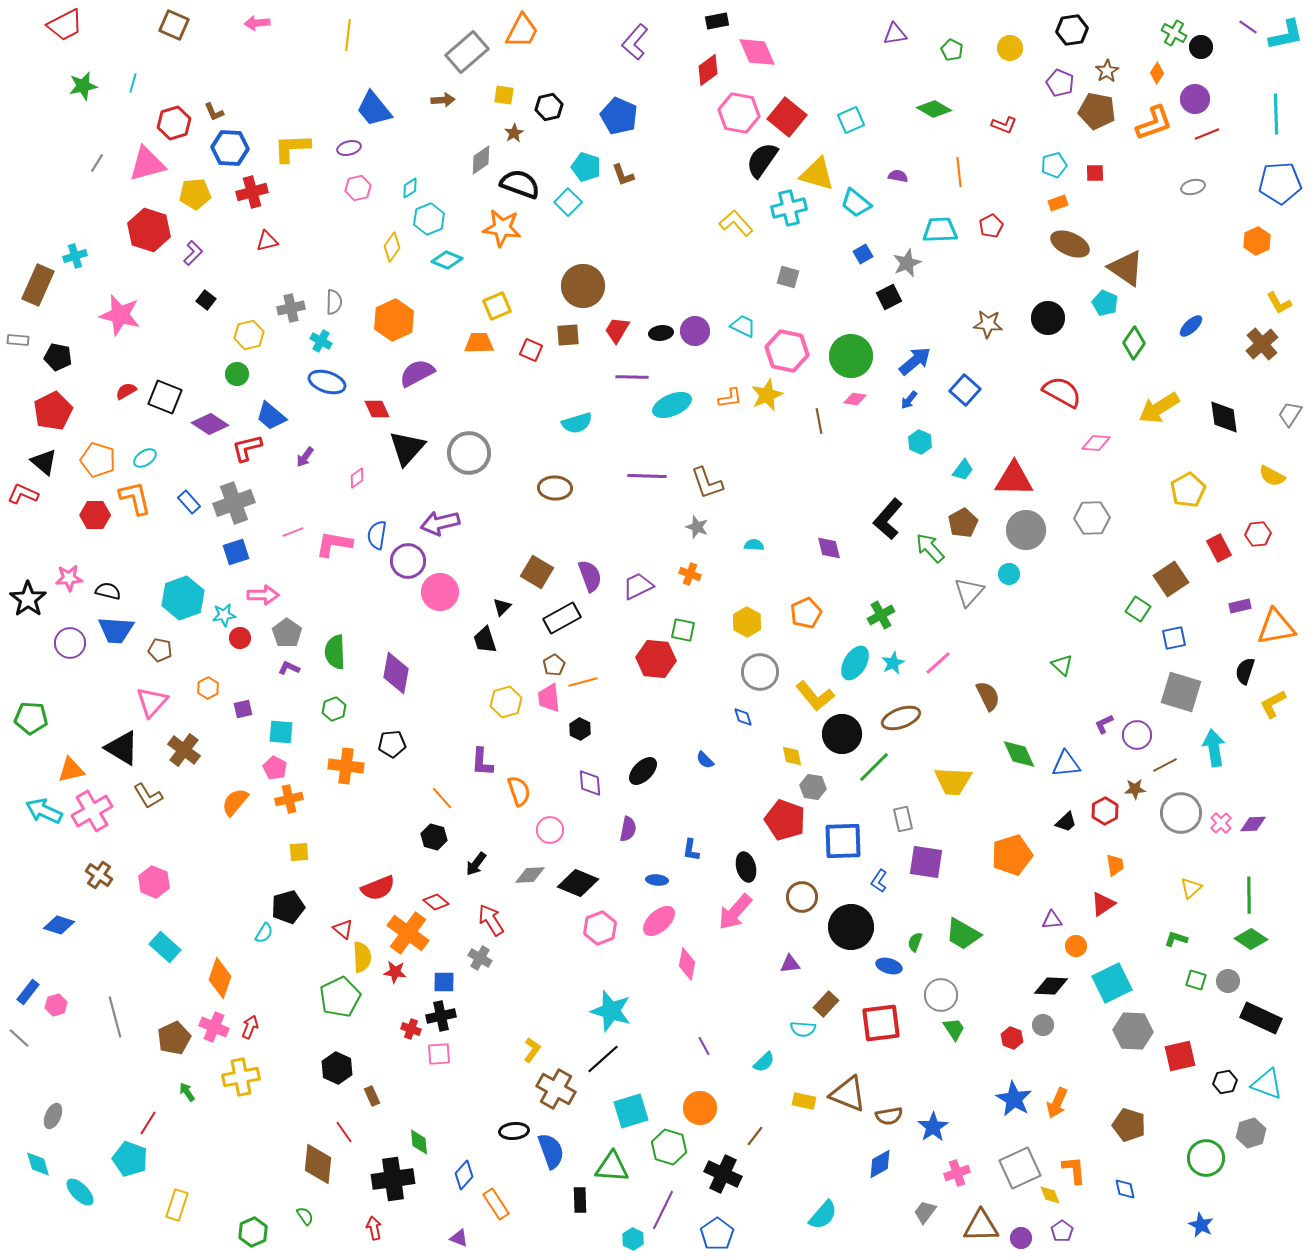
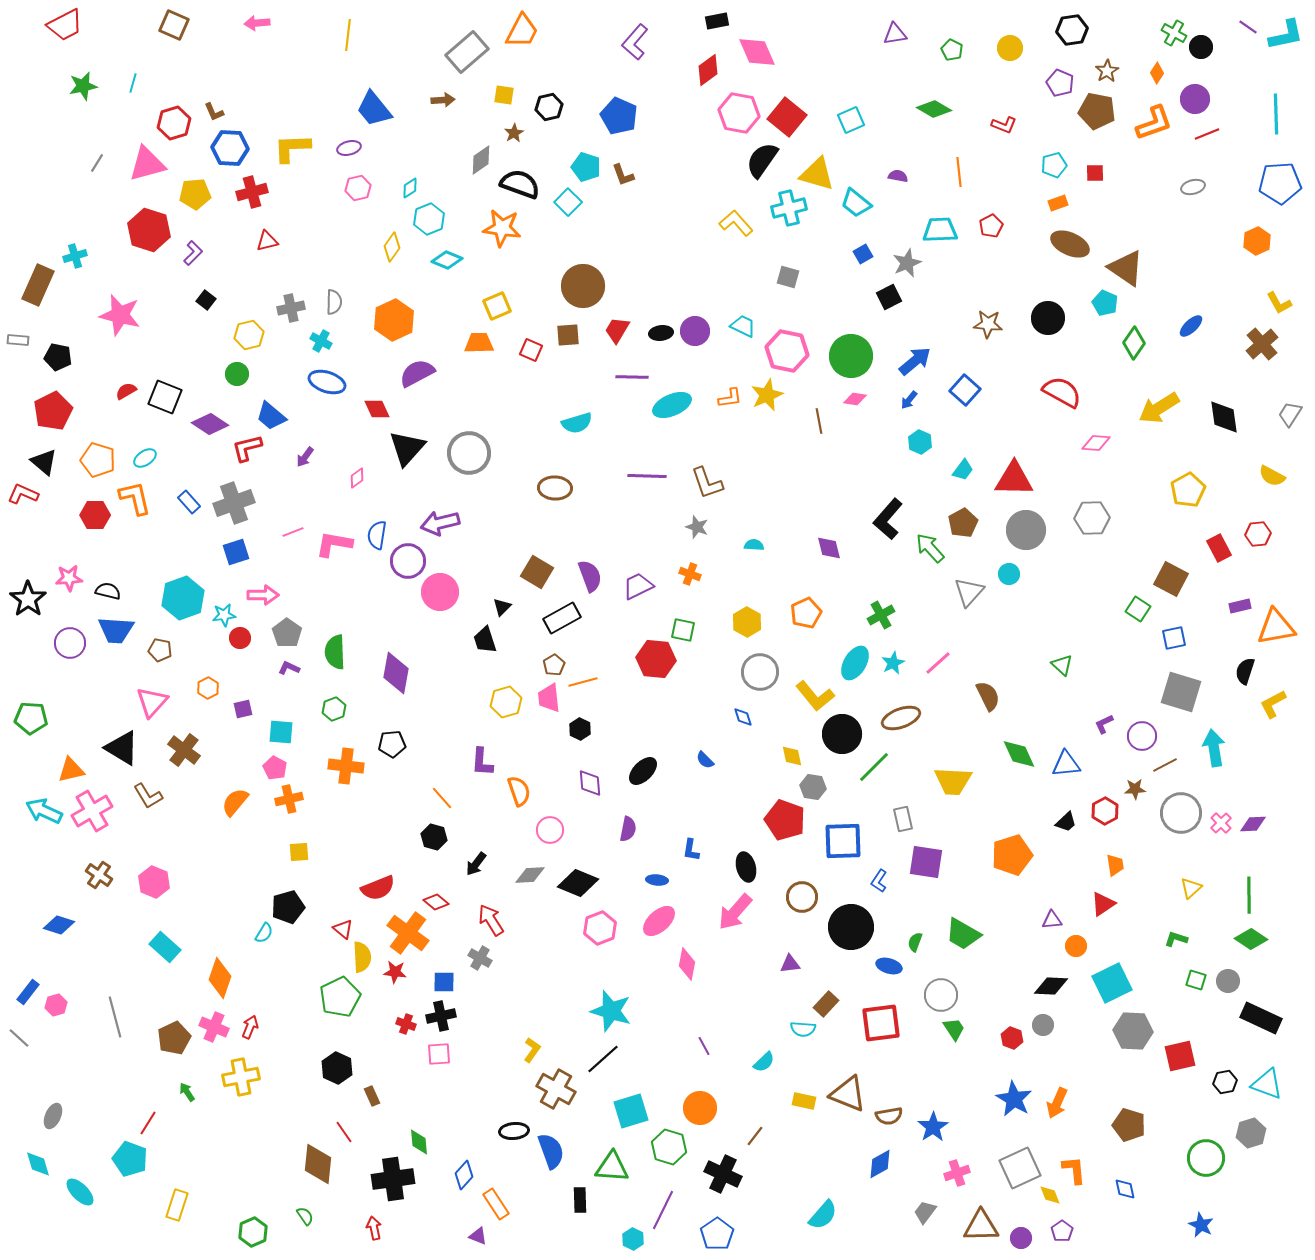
brown square at (1171, 579): rotated 28 degrees counterclockwise
purple circle at (1137, 735): moved 5 px right, 1 px down
red cross at (411, 1029): moved 5 px left, 5 px up
purple triangle at (459, 1238): moved 19 px right, 2 px up
